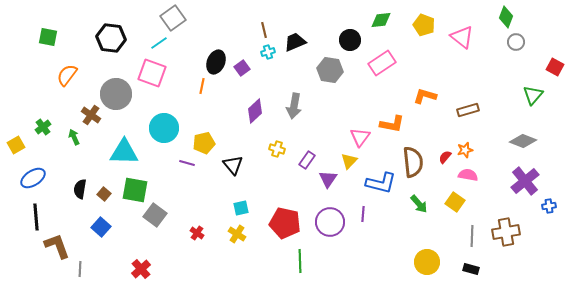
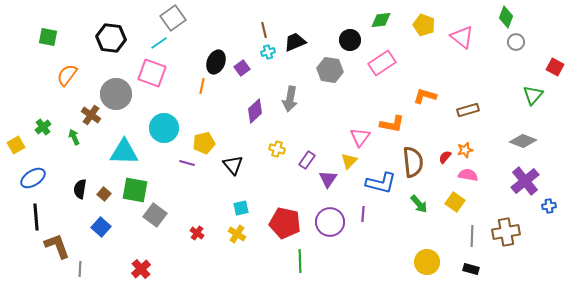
gray arrow at (294, 106): moved 4 px left, 7 px up
